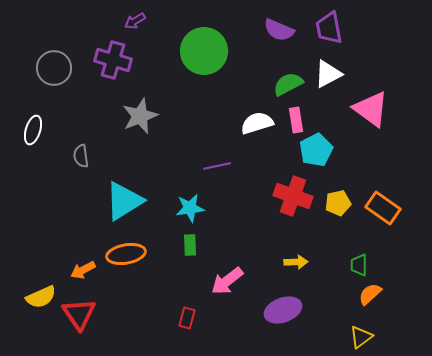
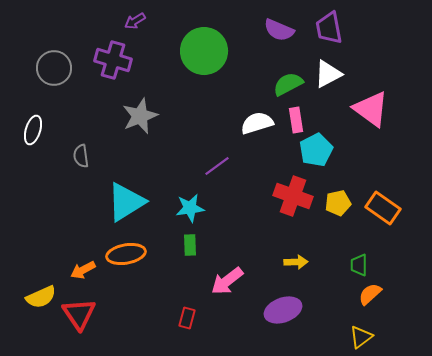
purple line: rotated 24 degrees counterclockwise
cyan triangle: moved 2 px right, 1 px down
